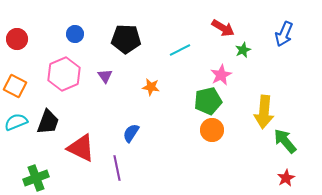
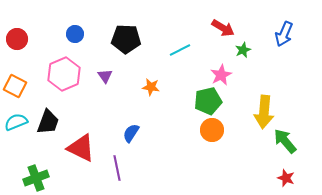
red star: rotated 24 degrees counterclockwise
